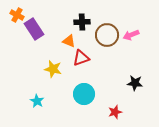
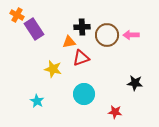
black cross: moved 5 px down
pink arrow: rotated 21 degrees clockwise
orange triangle: moved 1 px down; rotated 32 degrees counterclockwise
red star: rotated 24 degrees clockwise
